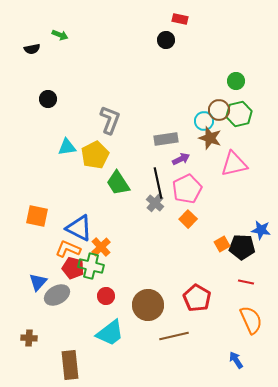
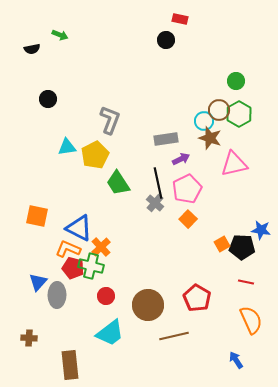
green hexagon at (239, 114): rotated 15 degrees counterclockwise
gray ellipse at (57, 295): rotated 60 degrees counterclockwise
